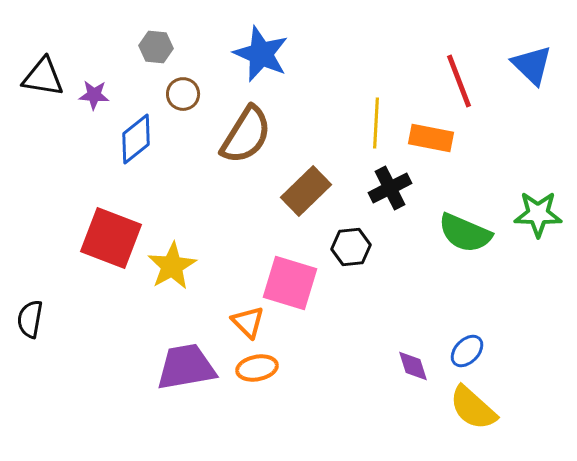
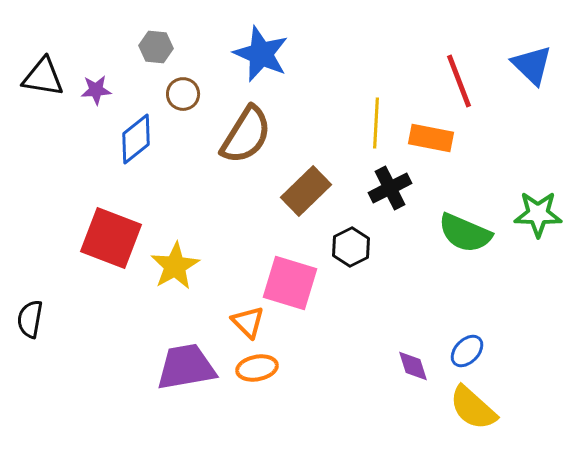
purple star: moved 2 px right, 5 px up; rotated 8 degrees counterclockwise
black hexagon: rotated 21 degrees counterclockwise
yellow star: moved 3 px right
